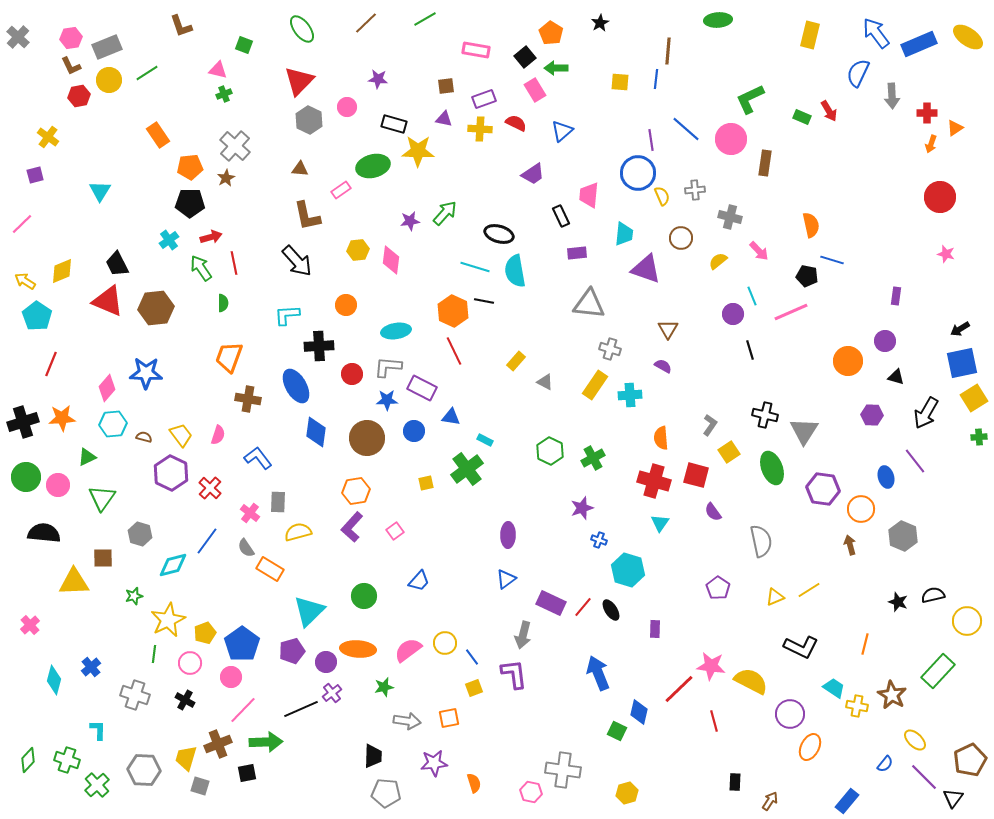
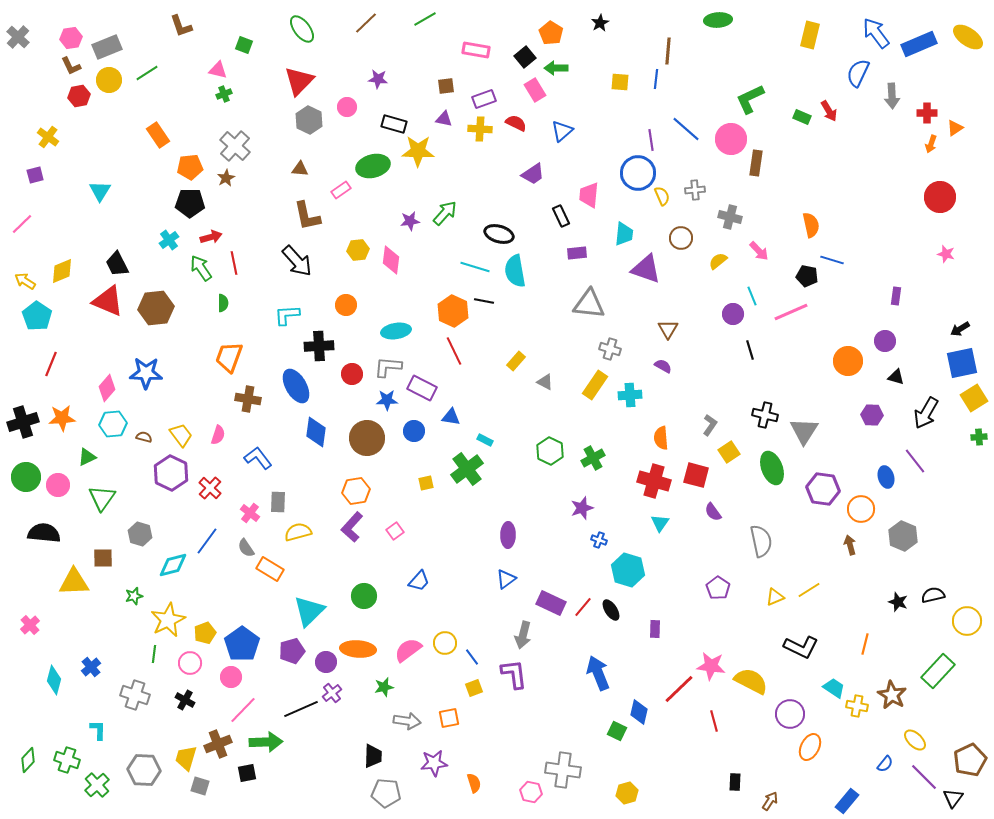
brown rectangle at (765, 163): moved 9 px left
